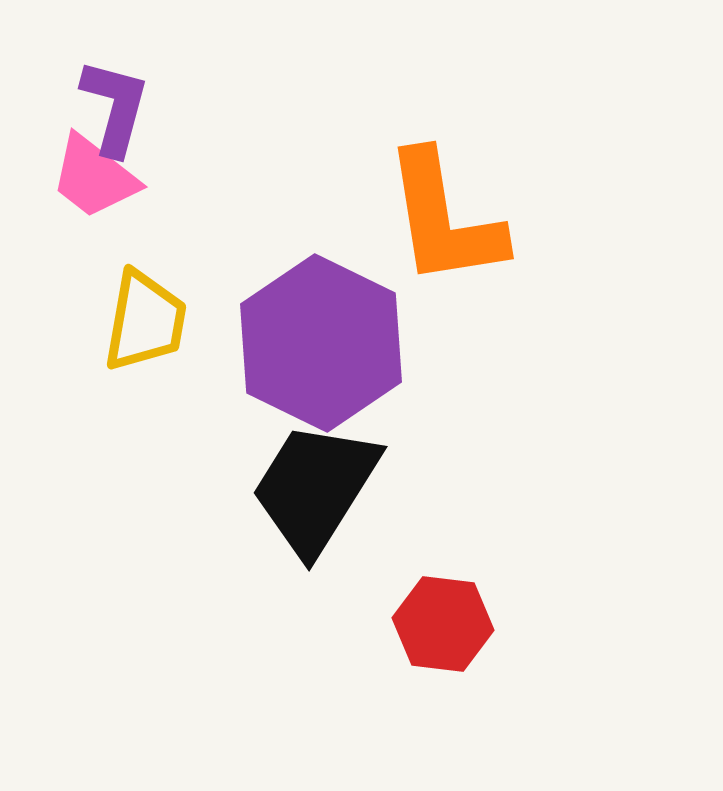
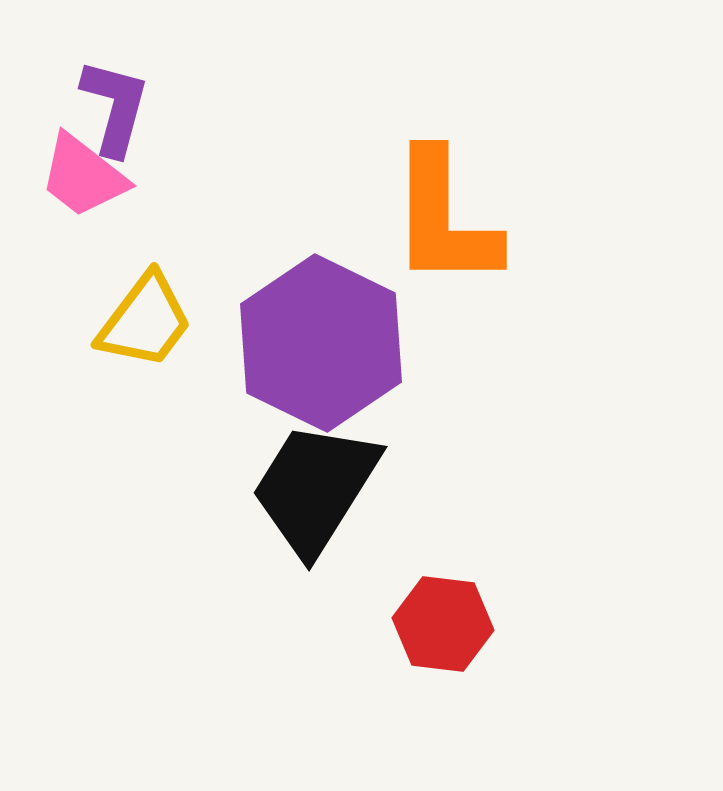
pink trapezoid: moved 11 px left, 1 px up
orange L-shape: rotated 9 degrees clockwise
yellow trapezoid: rotated 27 degrees clockwise
